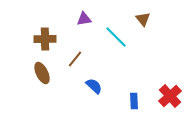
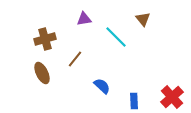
brown cross: rotated 15 degrees counterclockwise
blue semicircle: moved 8 px right
red cross: moved 2 px right, 1 px down
